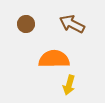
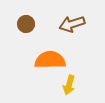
brown arrow: rotated 45 degrees counterclockwise
orange semicircle: moved 4 px left, 1 px down
